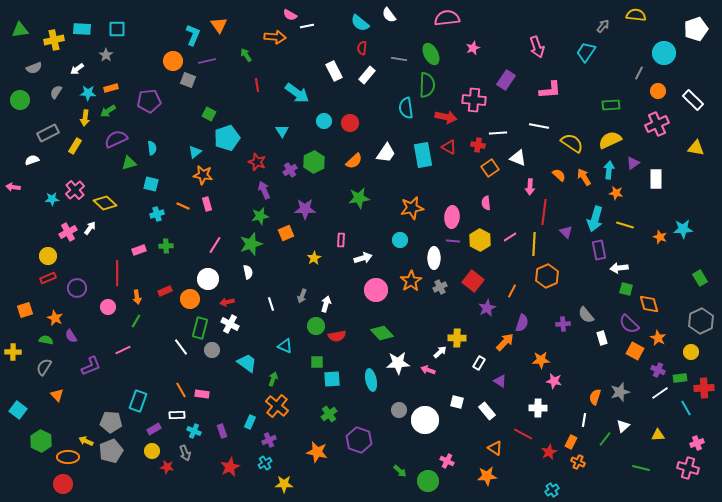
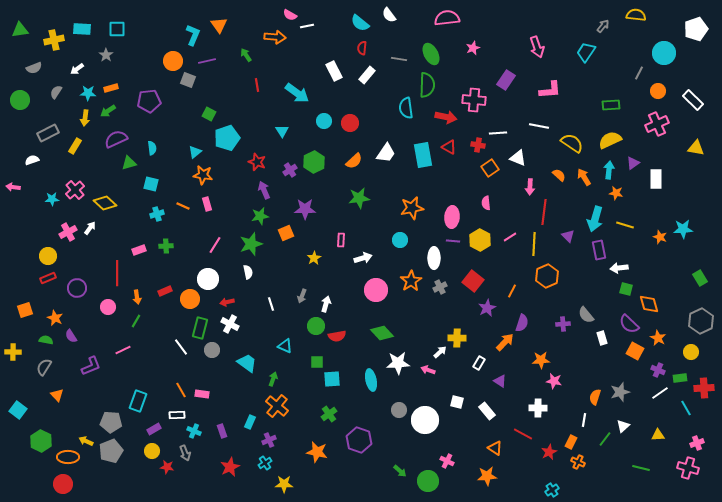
purple triangle at (566, 232): moved 2 px right, 4 px down
